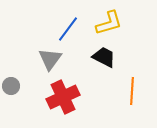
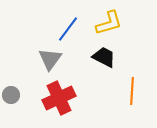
gray circle: moved 9 px down
red cross: moved 4 px left, 1 px down
